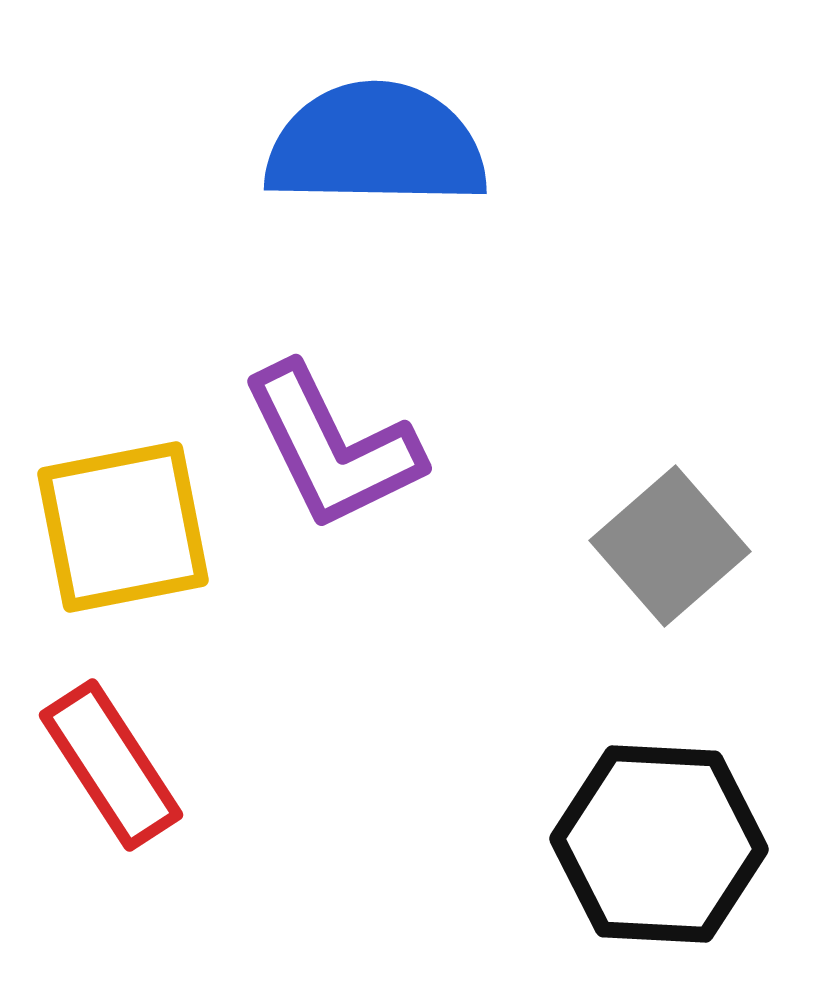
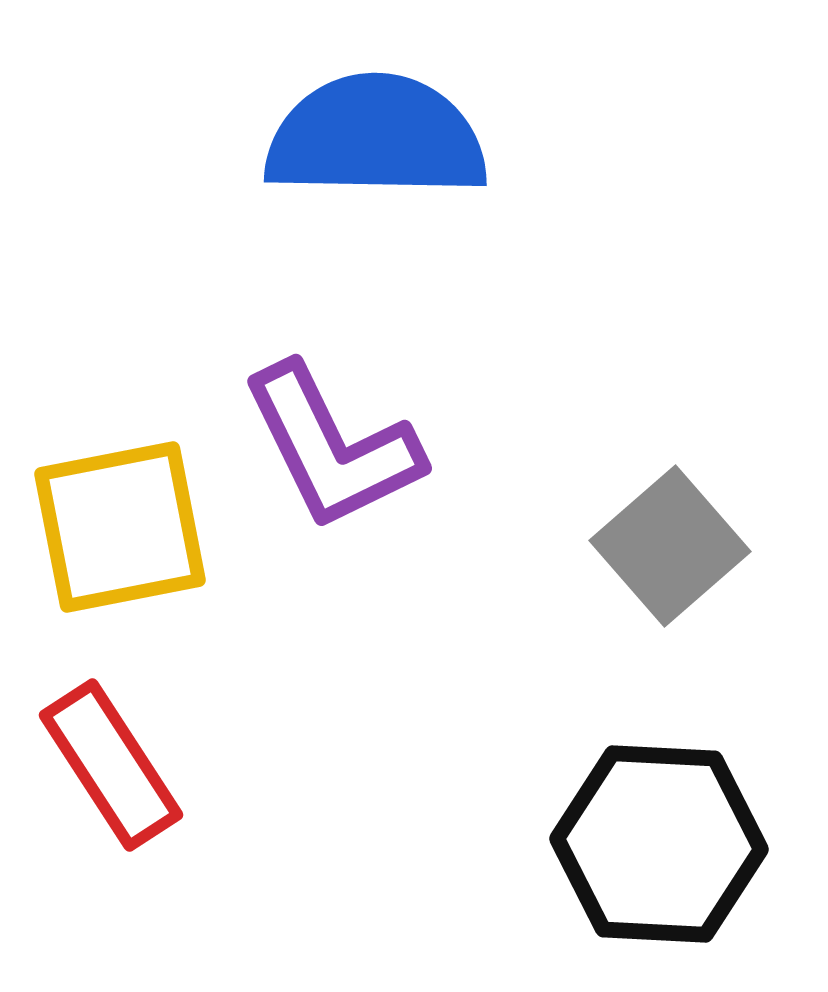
blue semicircle: moved 8 px up
yellow square: moved 3 px left
